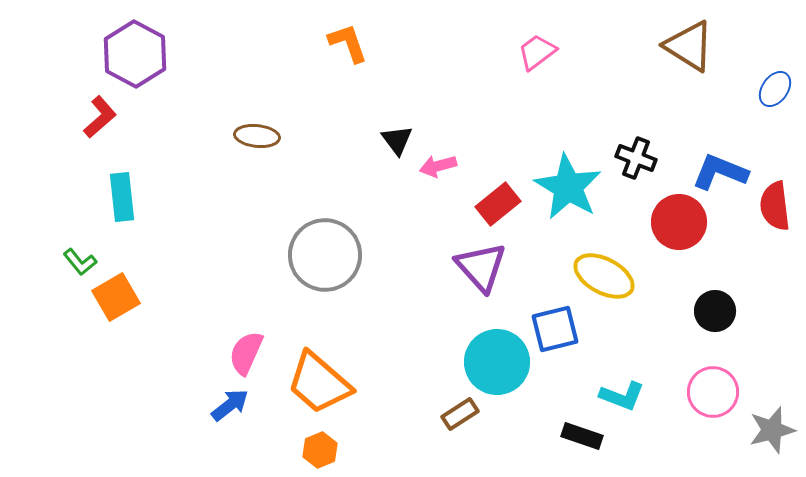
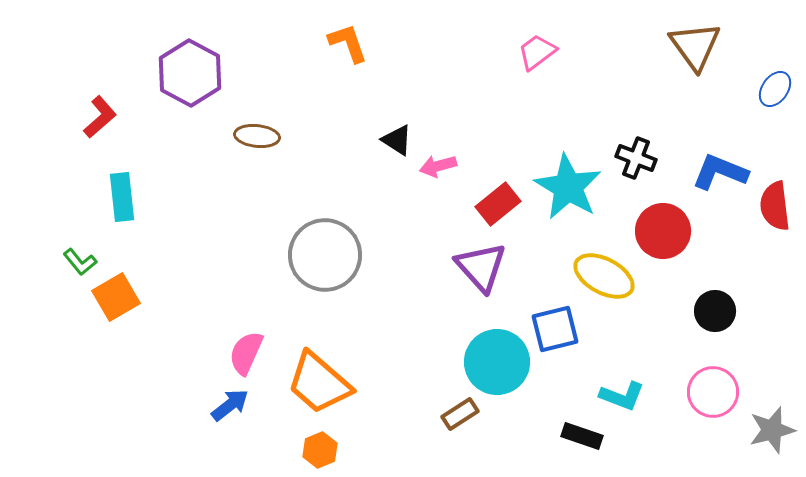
brown triangle: moved 6 px right; rotated 22 degrees clockwise
purple hexagon: moved 55 px right, 19 px down
black triangle: rotated 20 degrees counterclockwise
red circle: moved 16 px left, 9 px down
